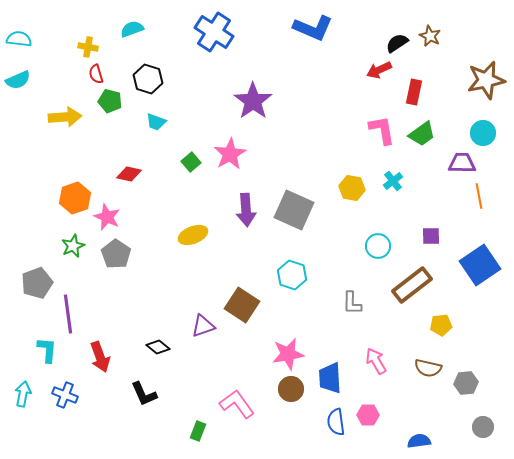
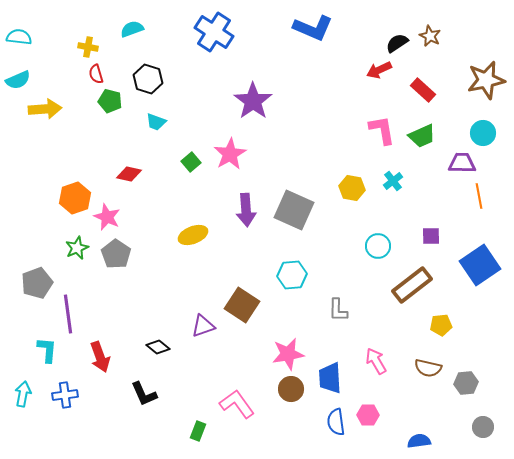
cyan semicircle at (19, 39): moved 2 px up
red rectangle at (414, 92): moved 9 px right, 2 px up; rotated 60 degrees counterclockwise
yellow arrow at (65, 117): moved 20 px left, 8 px up
green trapezoid at (422, 134): moved 2 px down; rotated 12 degrees clockwise
green star at (73, 246): moved 4 px right, 2 px down
cyan hexagon at (292, 275): rotated 24 degrees counterclockwise
gray L-shape at (352, 303): moved 14 px left, 7 px down
blue cross at (65, 395): rotated 30 degrees counterclockwise
